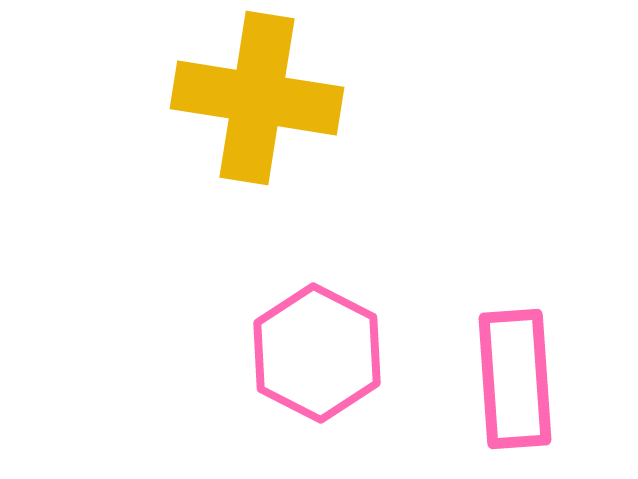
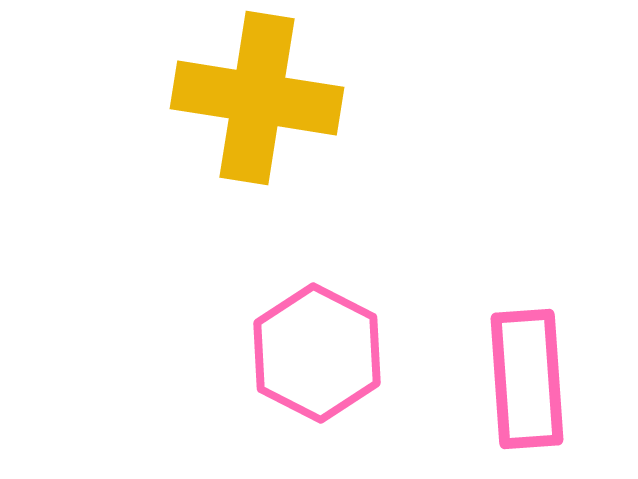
pink rectangle: moved 12 px right
